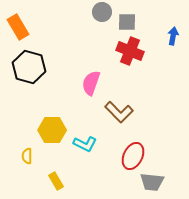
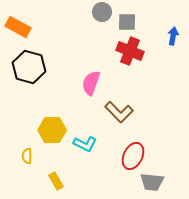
orange rectangle: rotated 30 degrees counterclockwise
